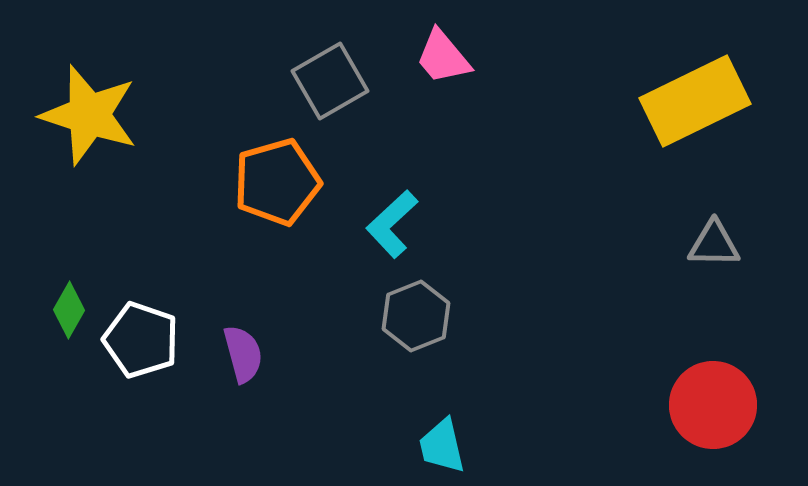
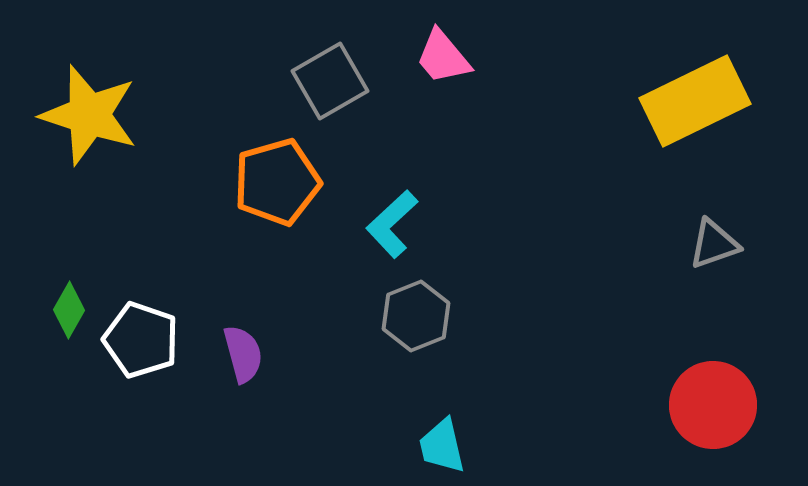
gray triangle: rotated 20 degrees counterclockwise
